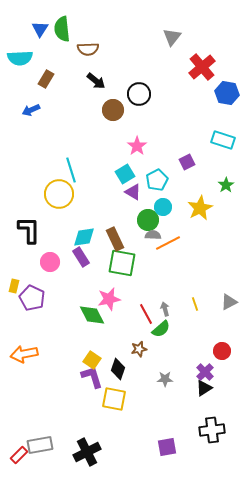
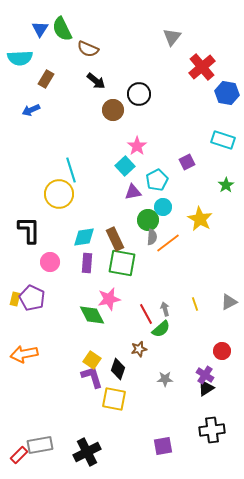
green semicircle at (62, 29): rotated 20 degrees counterclockwise
brown semicircle at (88, 49): rotated 25 degrees clockwise
cyan square at (125, 174): moved 8 px up; rotated 12 degrees counterclockwise
purple triangle at (133, 192): rotated 42 degrees counterclockwise
yellow star at (200, 208): moved 11 px down; rotated 15 degrees counterclockwise
gray semicircle at (153, 235): moved 1 px left, 2 px down; rotated 91 degrees clockwise
orange line at (168, 243): rotated 10 degrees counterclockwise
purple rectangle at (81, 257): moved 6 px right, 6 px down; rotated 36 degrees clockwise
yellow rectangle at (14, 286): moved 1 px right, 13 px down
purple cross at (205, 372): moved 3 px down; rotated 12 degrees counterclockwise
black triangle at (204, 388): moved 2 px right
purple square at (167, 447): moved 4 px left, 1 px up
